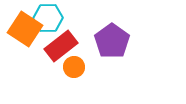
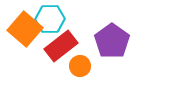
cyan hexagon: moved 2 px right, 1 px down
orange square: rotated 8 degrees clockwise
orange circle: moved 6 px right, 1 px up
